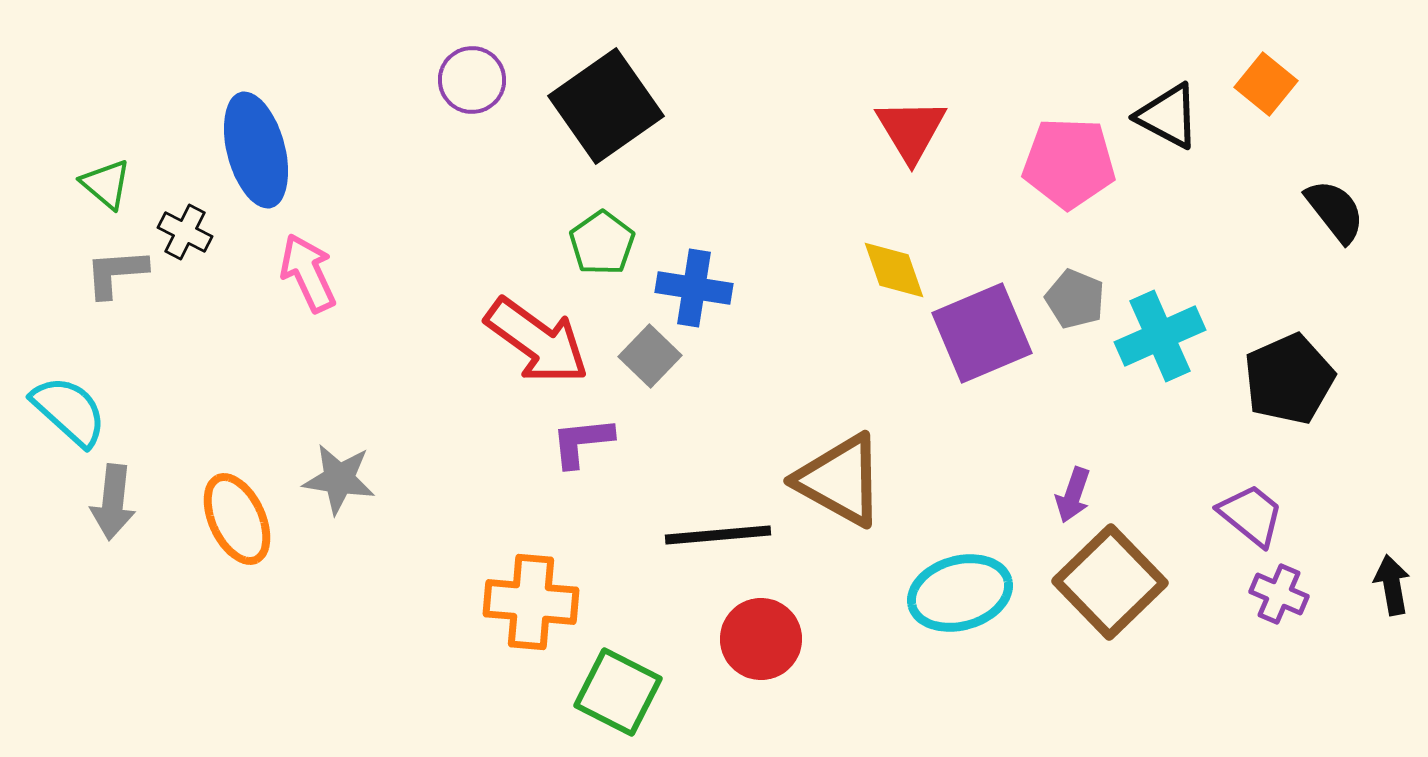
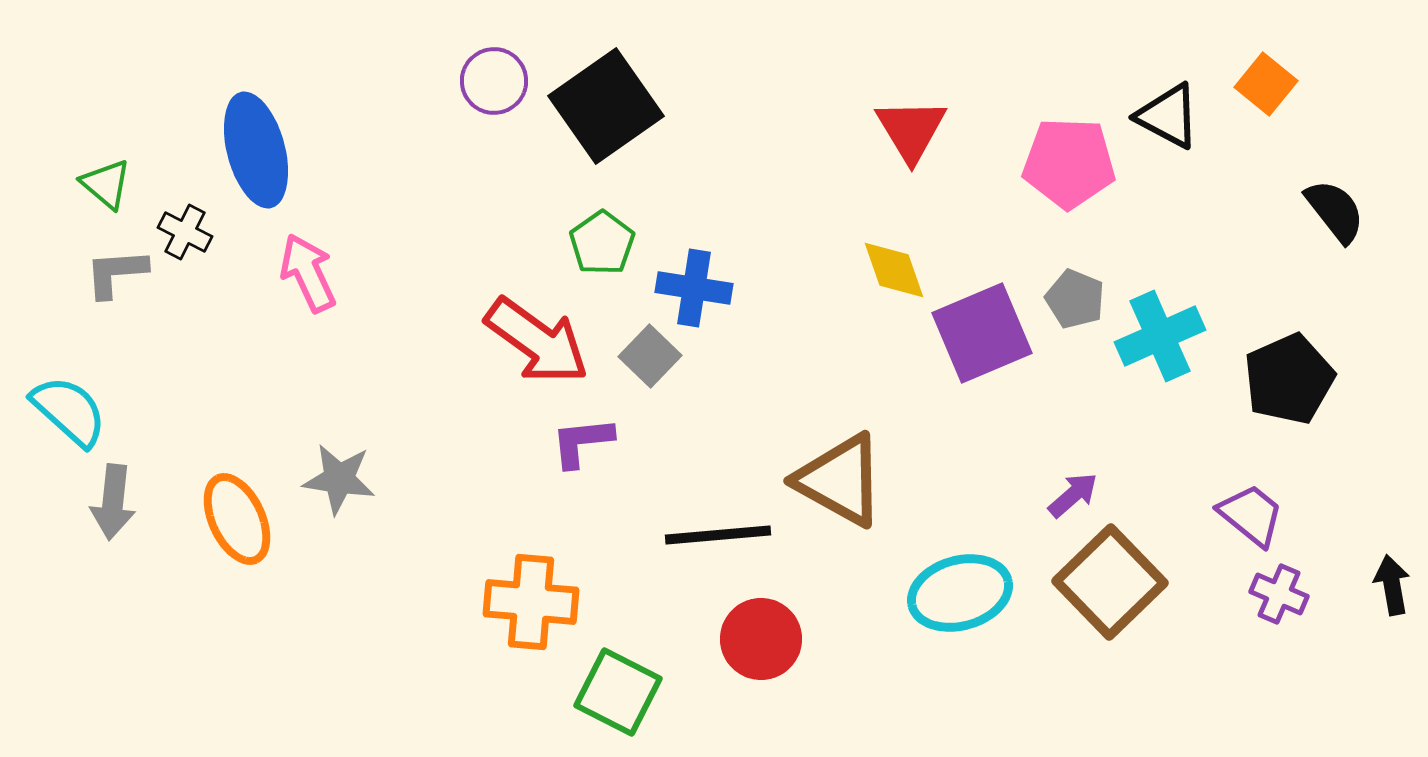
purple circle: moved 22 px right, 1 px down
purple arrow: rotated 150 degrees counterclockwise
